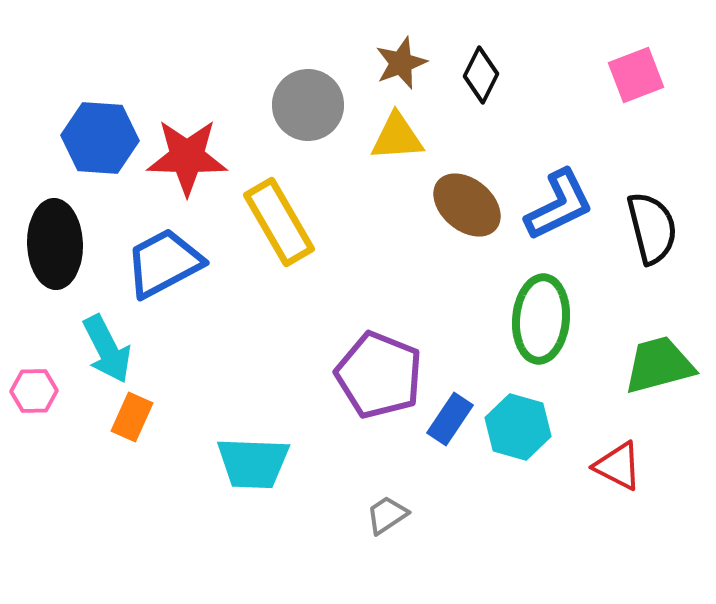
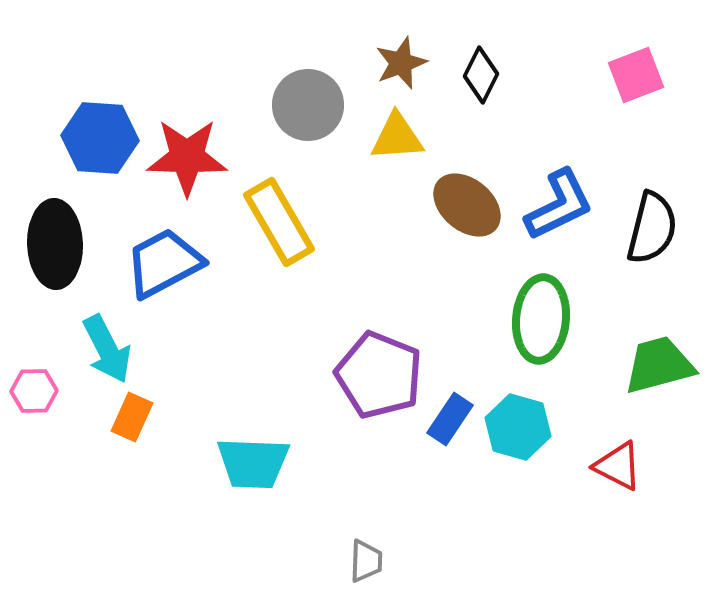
black semicircle: rotated 28 degrees clockwise
gray trapezoid: moved 21 px left, 46 px down; rotated 126 degrees clockwise
